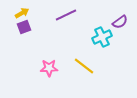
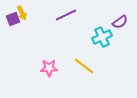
yellow arrow: rotated 96 degrees clockwise
purple square: moved 11 px left, 8 px up
